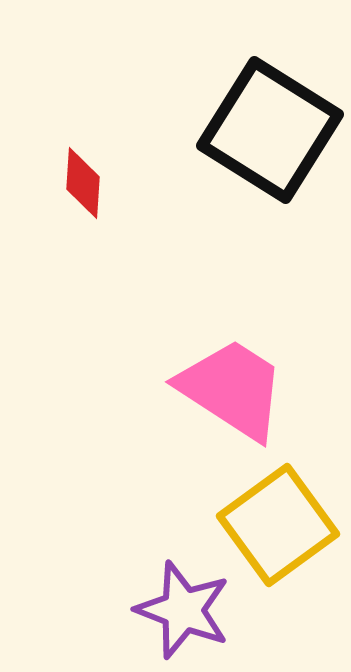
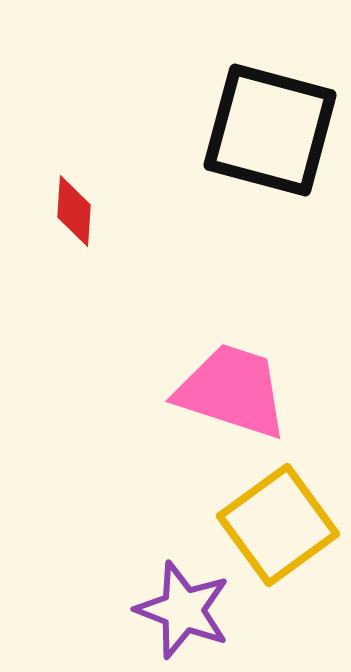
black square: rotated 17 degrees counterclockwise
red diamond: moved 9 px left, 28 px down
pink trapezoid: moved 2 px down; rotated 15 degrees counterclockwise
